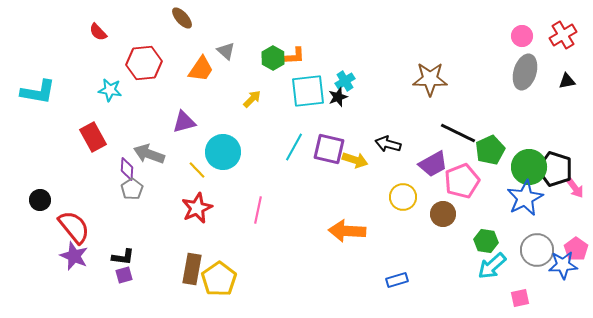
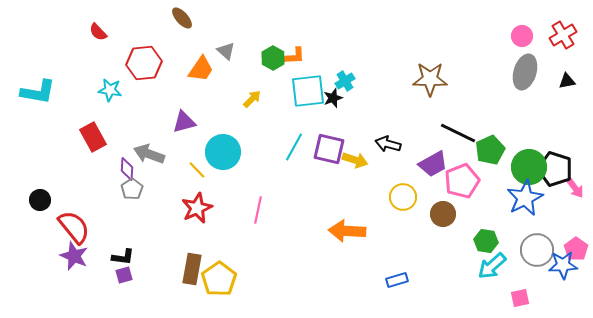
black star at (338, 97): moved 5 px left, 1 px down
